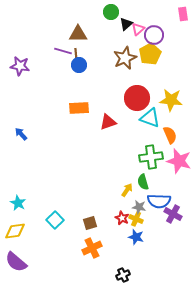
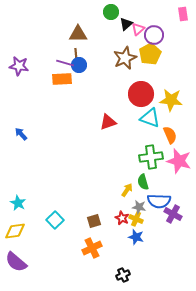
purple line: moved 2 px right, 12 px down
purple star: moved 1 px left
red circle: moved 4 px right, 4 px up
orange rectangle: moved 17 px left, 29 px up
brown square: moved 4 px right, 2 px up
